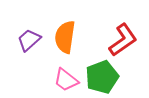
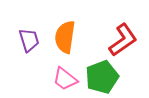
purple trapezoid: rotated 115 degrees clockwise
pink trapezoid: moved 1 px left, 1 px up
